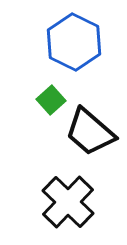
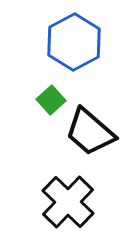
blue hexagon: rotated 6 degrees clockwise
